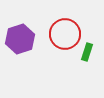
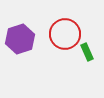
green rectangle: rotated 42 degrees counterclockwise
